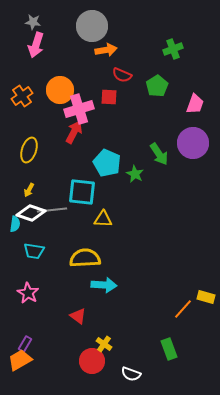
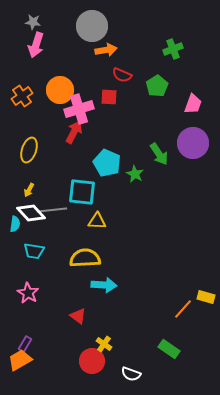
pink trapezoid: moved 2 px left
white diamond: rotated 28 degrees clockwise
yellow triangle: moved 6 px left, 2 px down
green rectangle: rotated 35 degrees counterclockwise
